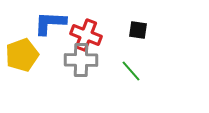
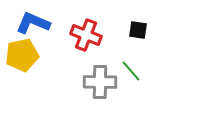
blue L-shape: moved 17 px left; rotated 20 degrees clockwise
yellow pentagon: rotated 8 degrees clockwise
gray cross: moved 19 px right, 22 px down
